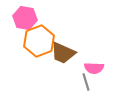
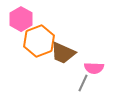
pink hexagon: moved 4 px left, 1 px down; rotated 20 degrees clockwise
gray line: moved 3 px left, 1 px down; rotated 42 degrees clockwise
